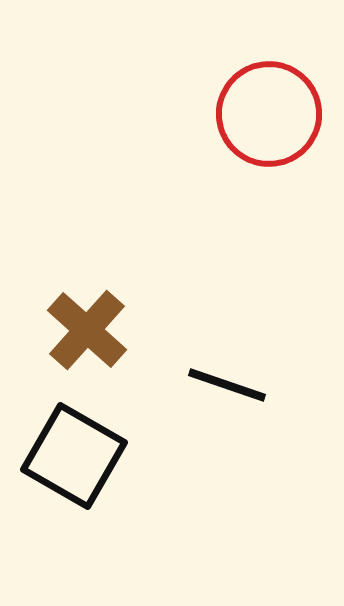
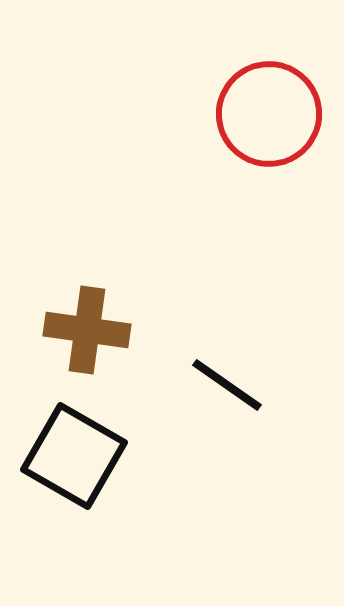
brown cross: rotated 34 degrees counterclockwise
black line: rotated 16 degrees clockwise
